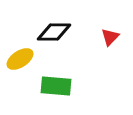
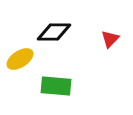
red triangle: moved 2 px down
